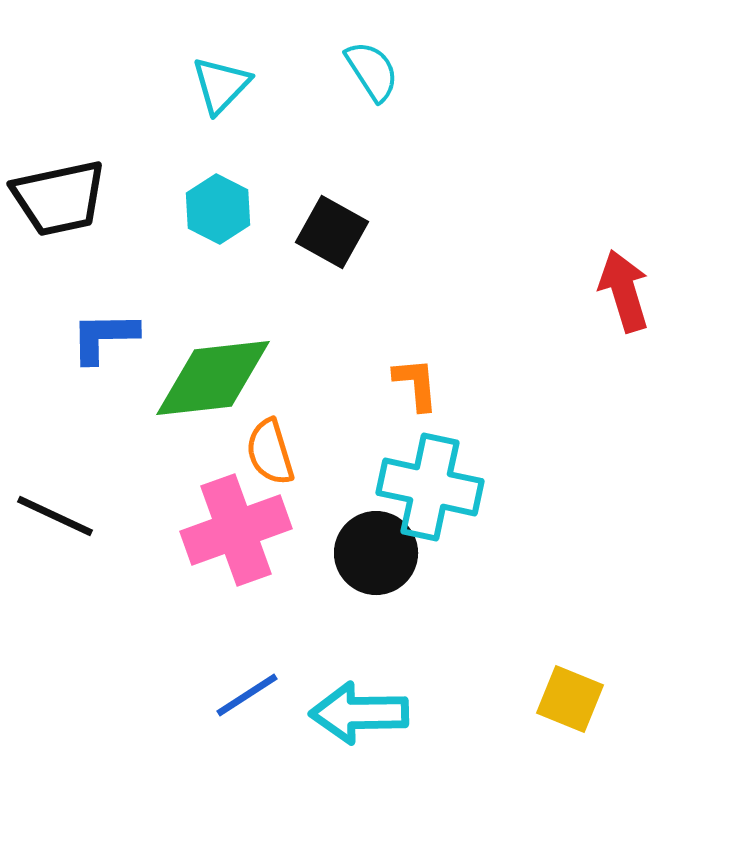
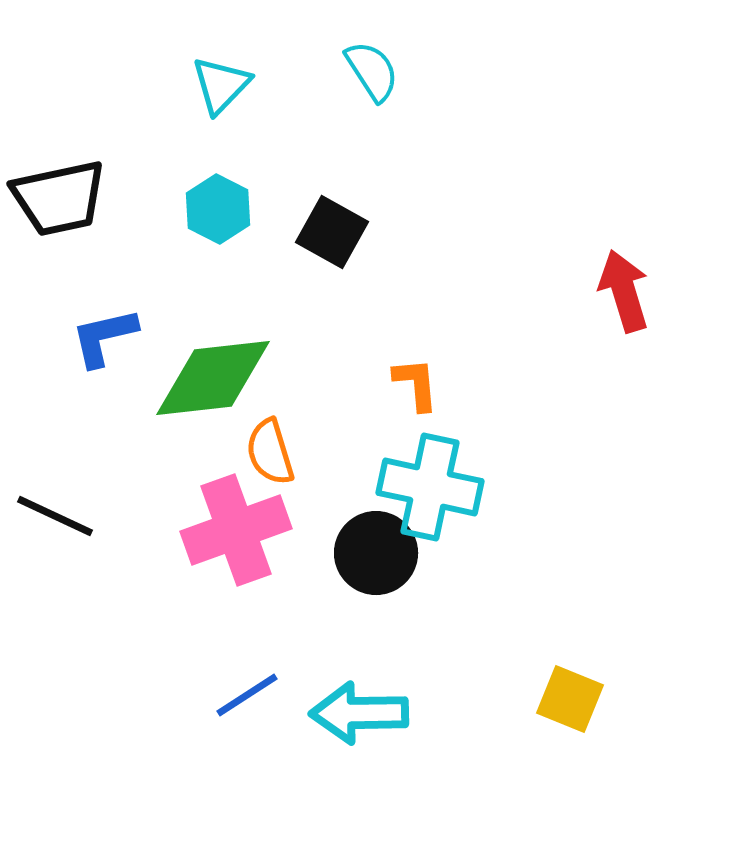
blue L-shape: rotated 12 degrees counterclockwise
